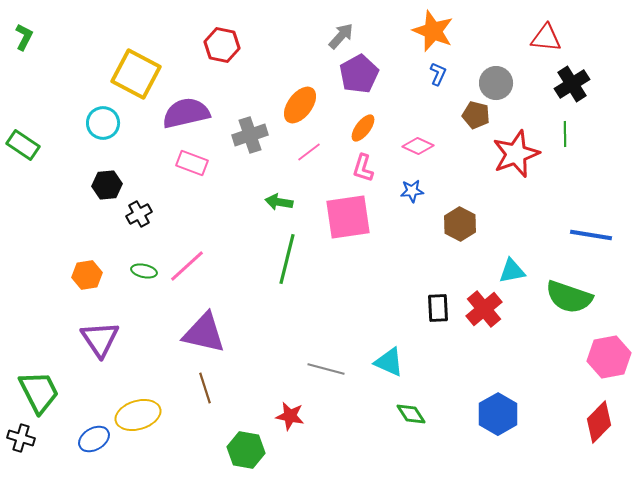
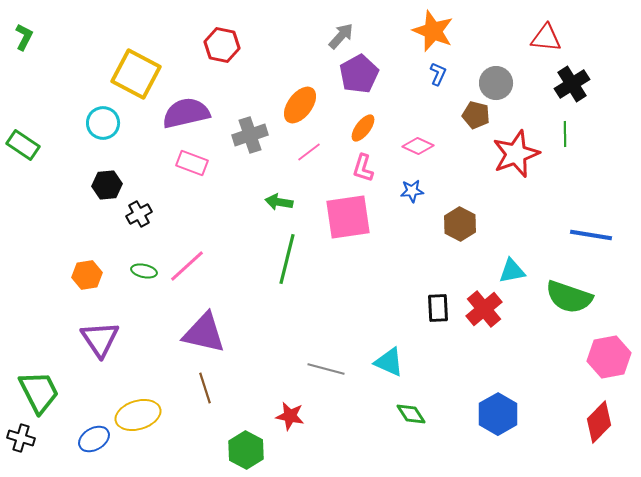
green hexagon at (246, 450): rotated 18 degrees clockwise
